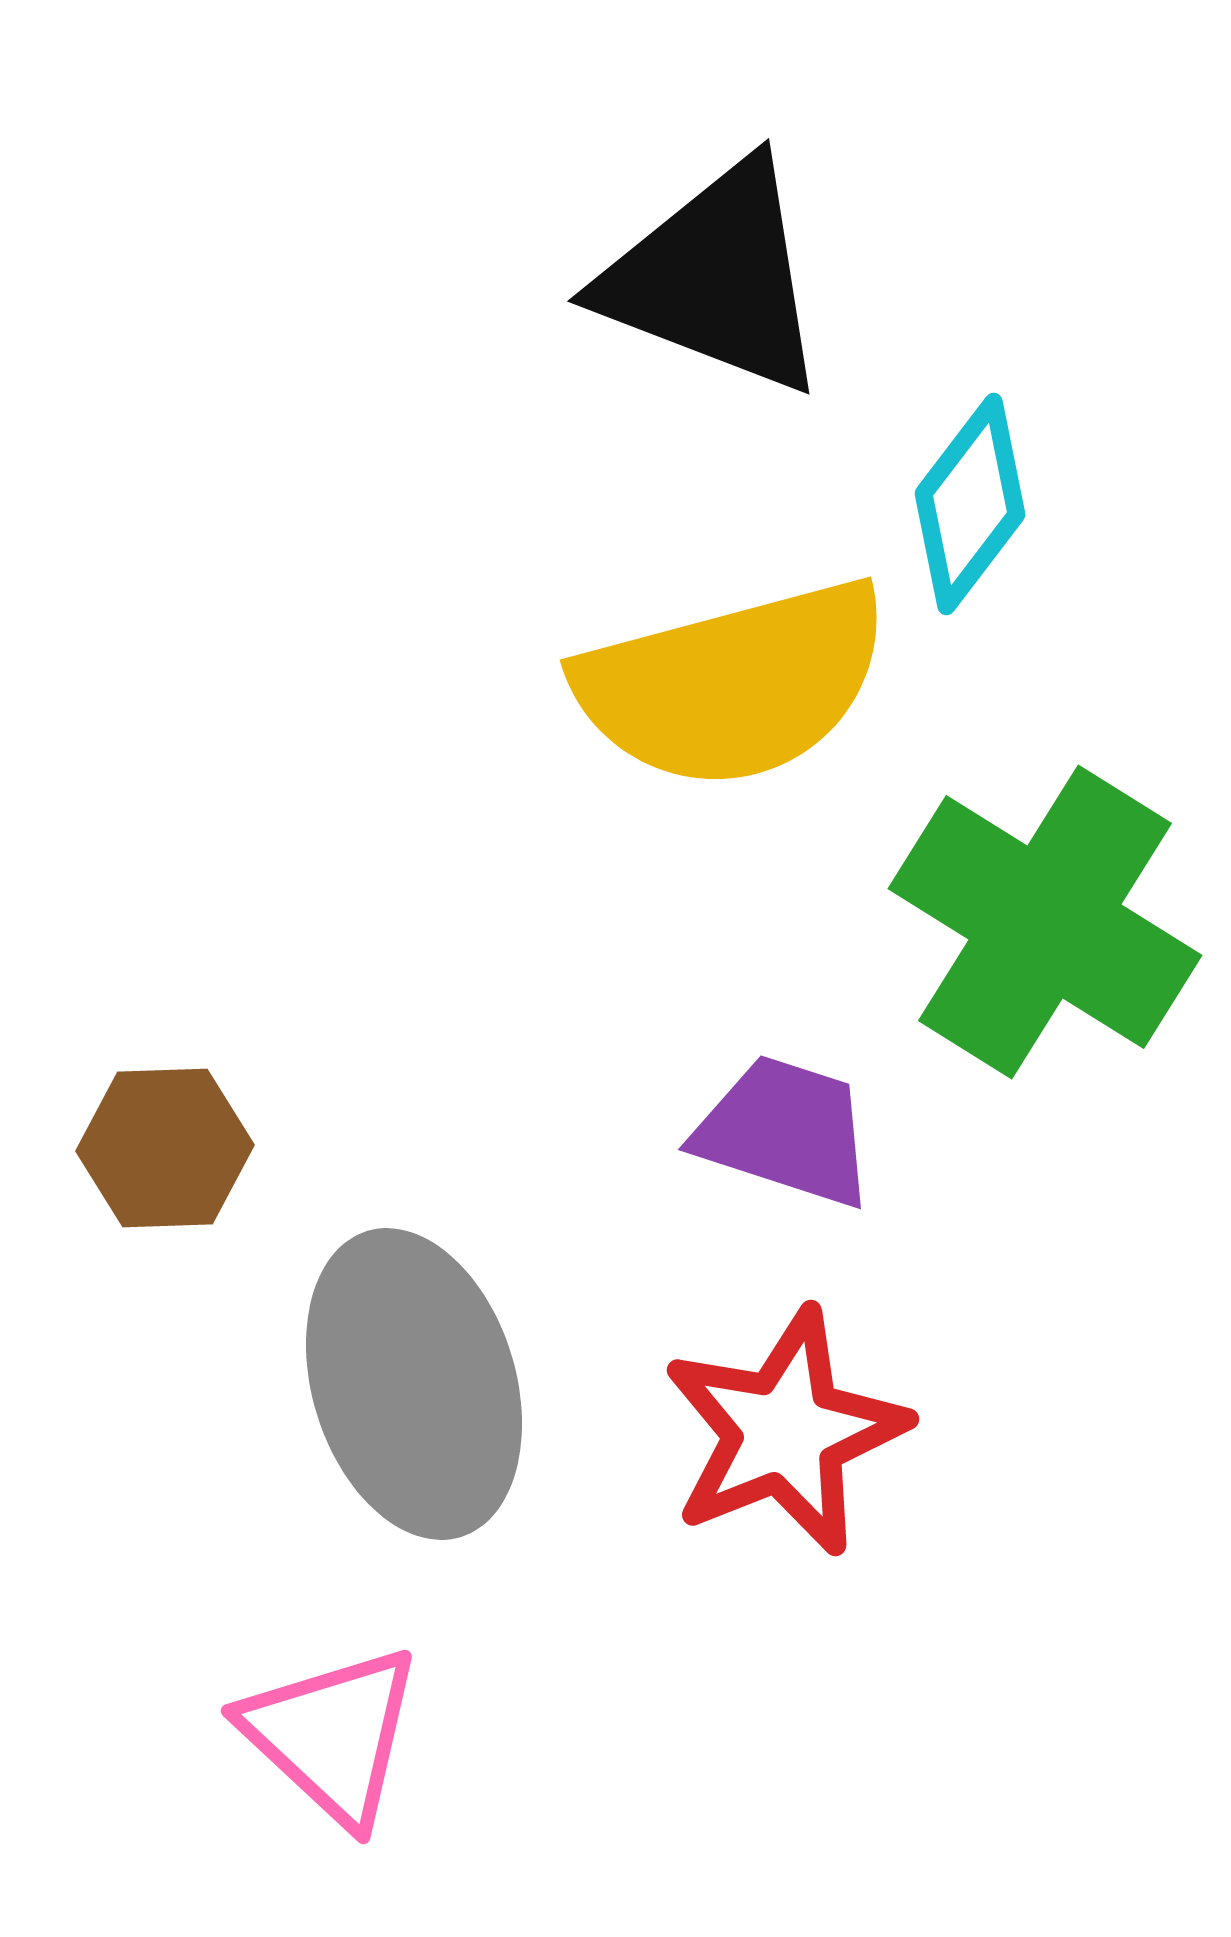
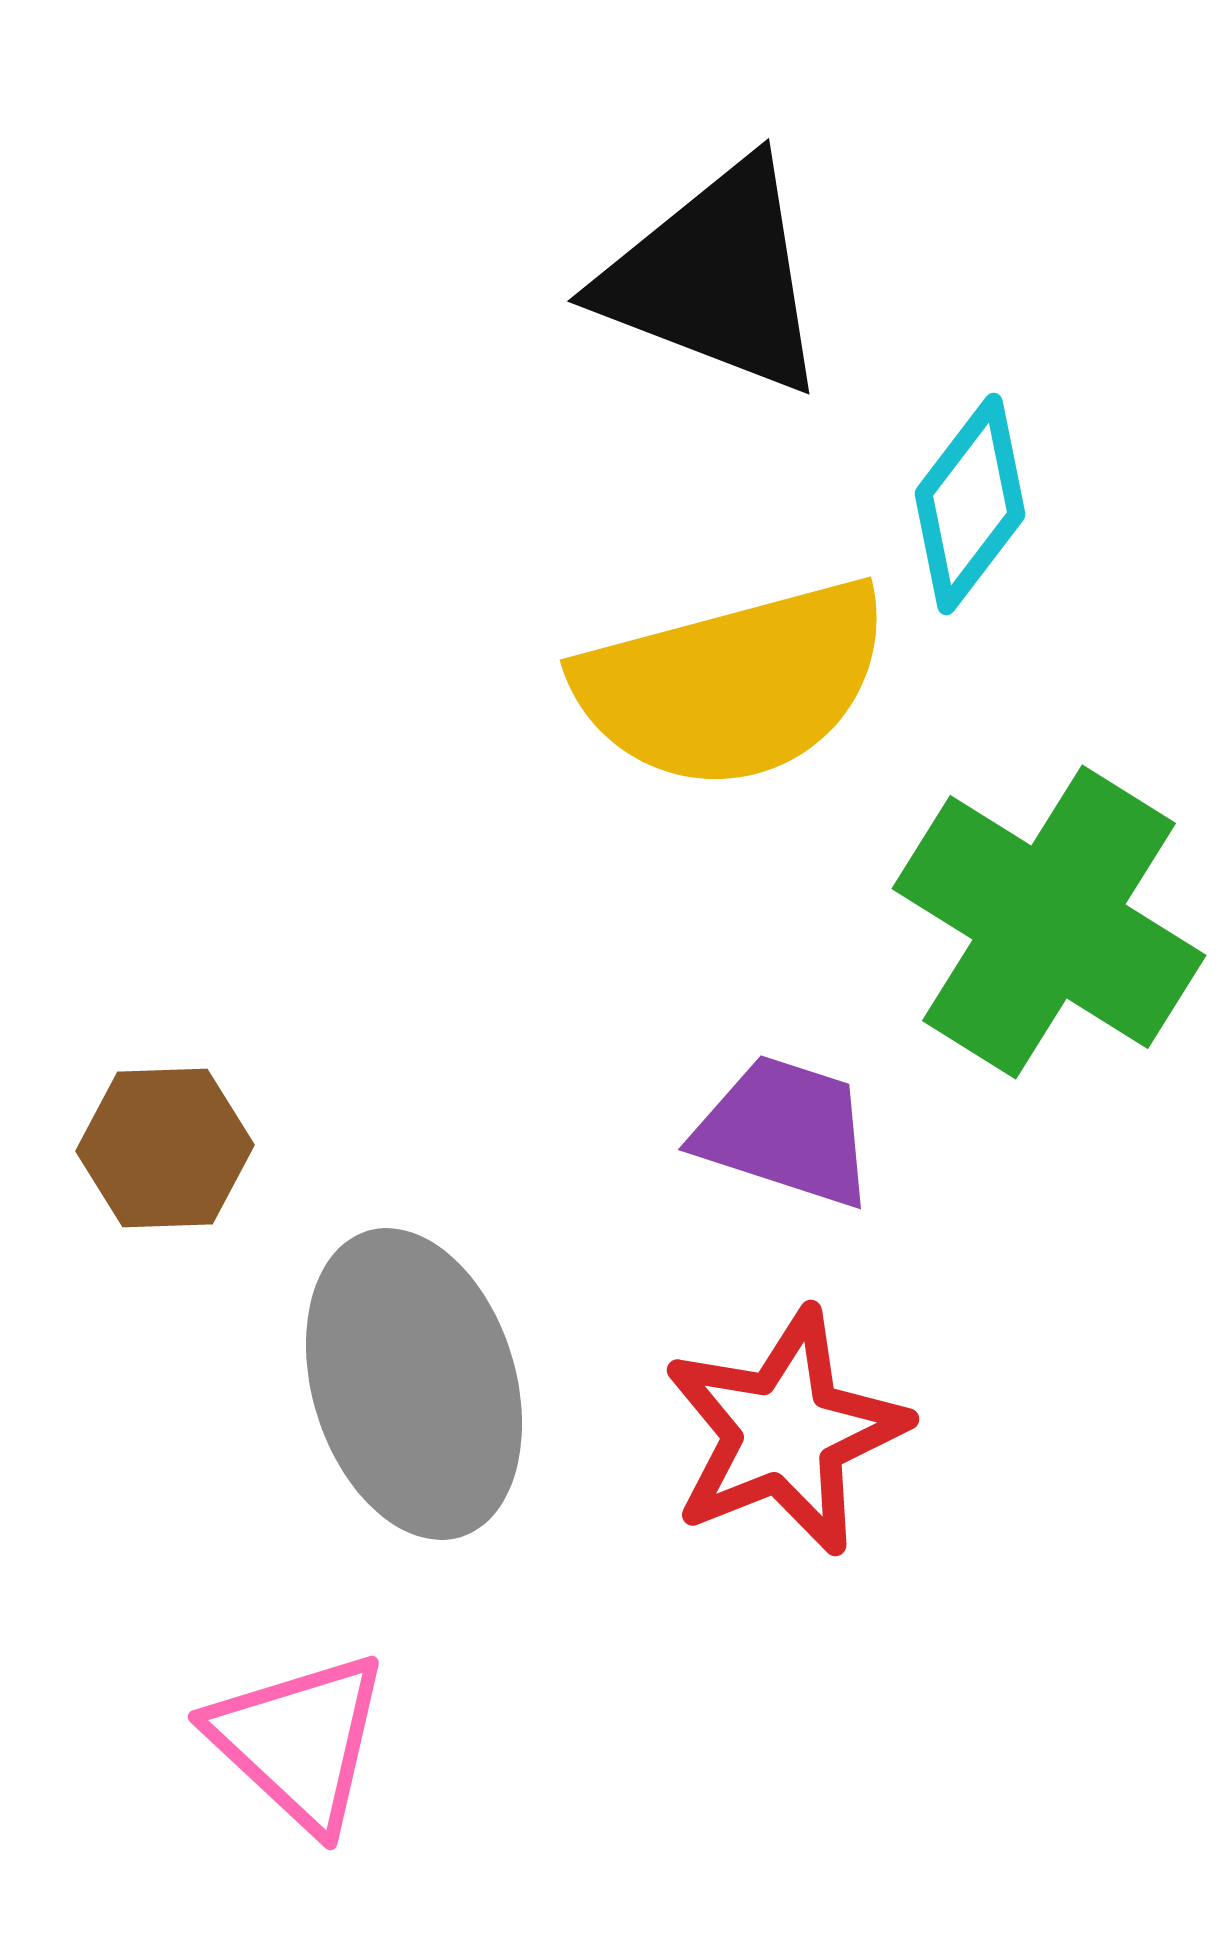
green cross: moved 4 px right
pink triangle: moved 33 px left, 6 px down
